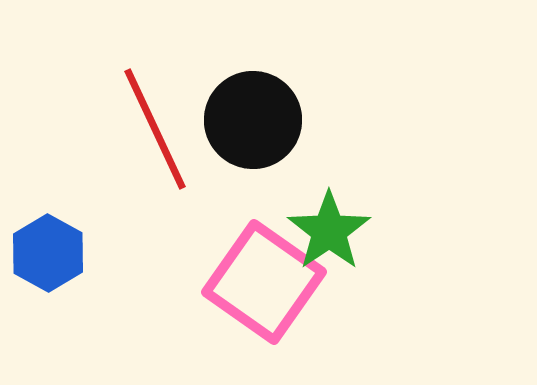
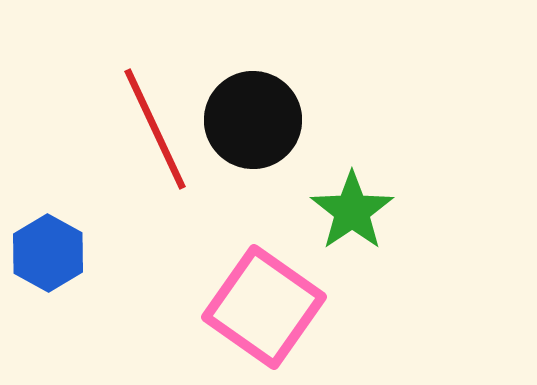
green star: moved 23 px right, 20 px up
pink square: moved 25 px down
